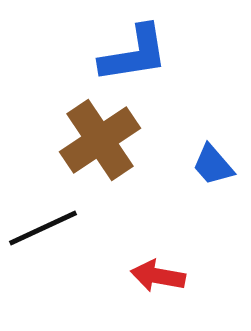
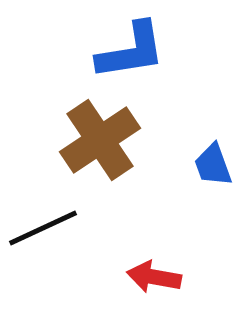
blue L-shape: moved 3 px left, 3 px up
blue trapezoid: rotated 21 degrees clockwise
red arrow: moved 4 px left, 1 px down
